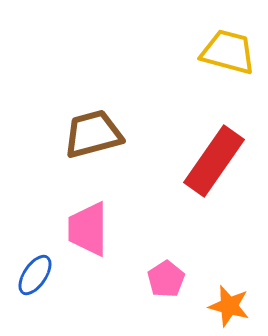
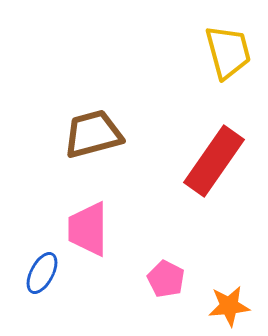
yellow trapezoid: rotated 60 degrees clockwise
blue ellipse: moved 7 px right, 2 px up; rotated 6 degrees counterclockwise
pink pentagon: rotated 12 degrees counterclockwise
orange star: rotated 21 degrees counterclockwise
